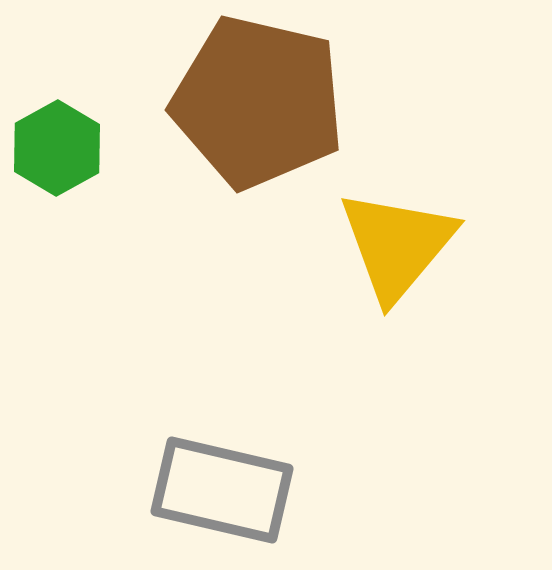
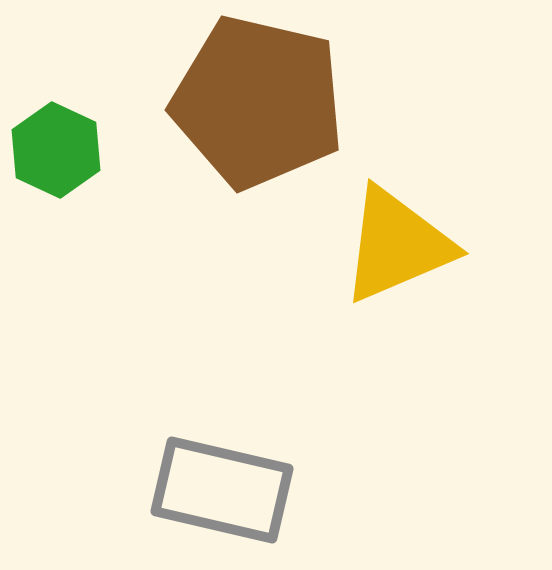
green hexagon: moved 1 px left, 2 px down; rotated 6 degrees counterclockwise
yellow triangle: rotated 27 degrees clockwise
